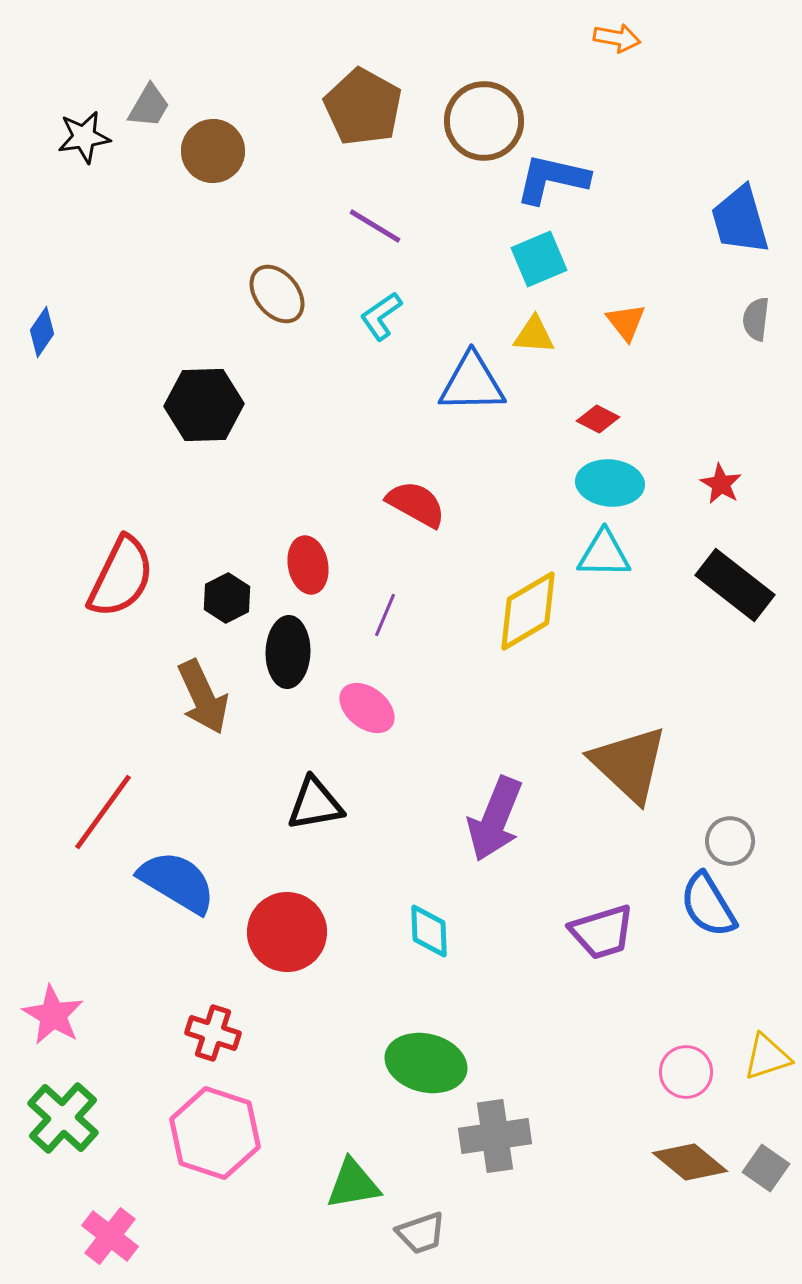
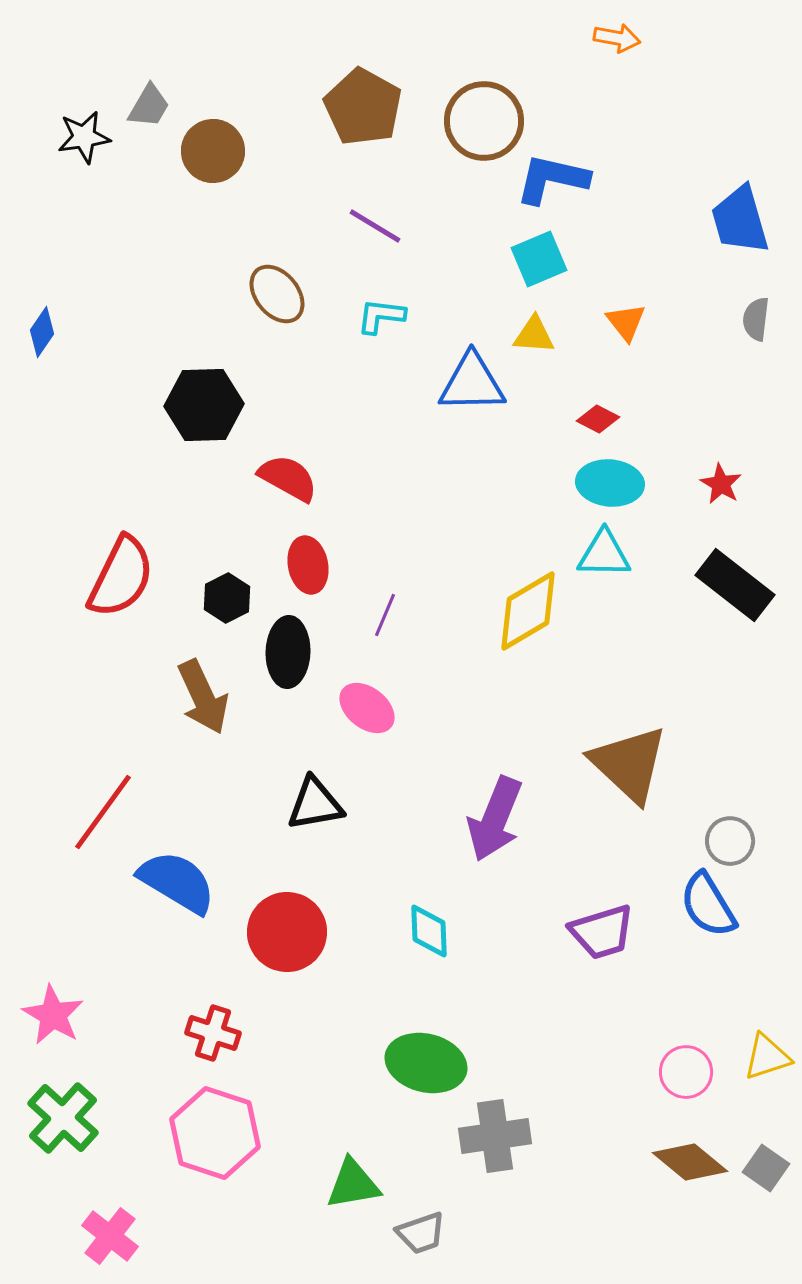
cyan L-shape at (381, 316): rotated 42 degrees clockwise
red semicircle at (416, 504): moved 128 px left, 26 px up
